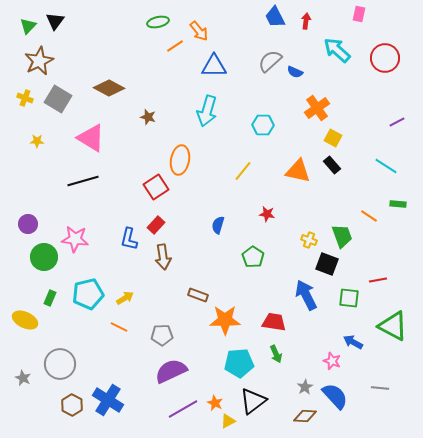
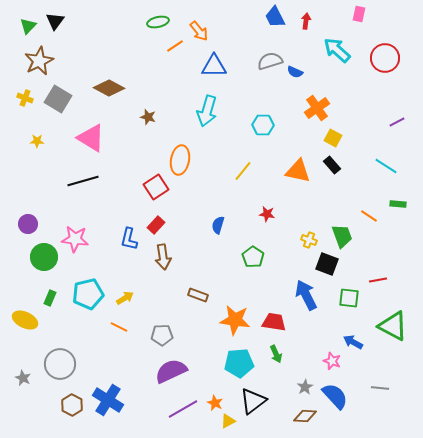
gray semicircle at (270, 61): rotated 25 degrees clockwise
orange star at (225, 320): moved 10 px right; rotated 8 degrees clockwise
